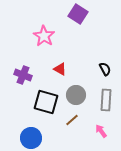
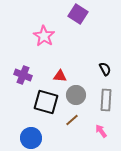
red triangle: moved 7 px down; rotated 24 degrees counterclockwise
